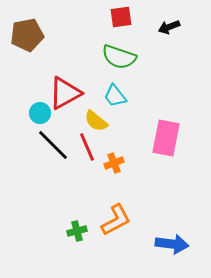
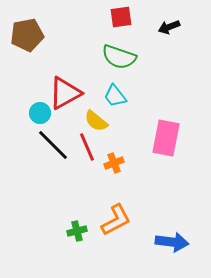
blue arrow: moved 2 px up
